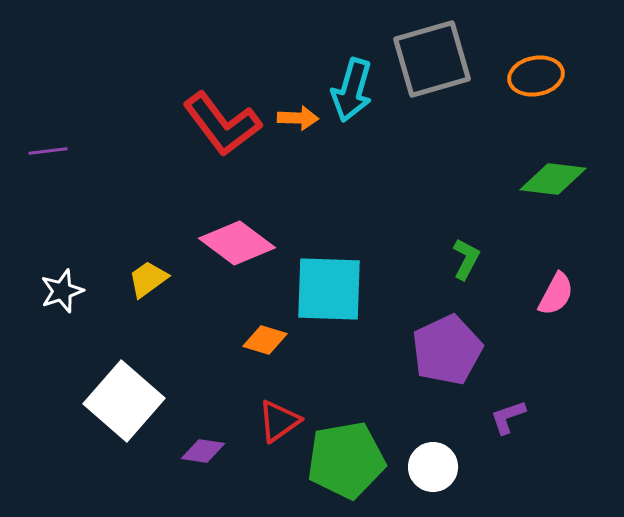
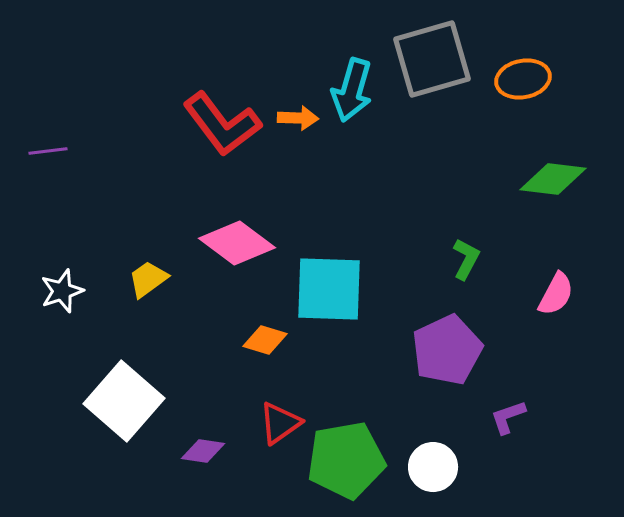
orange ellipse: moved 13 px left, 3 px down
red triangle: moved 1 px right, 2 px down
